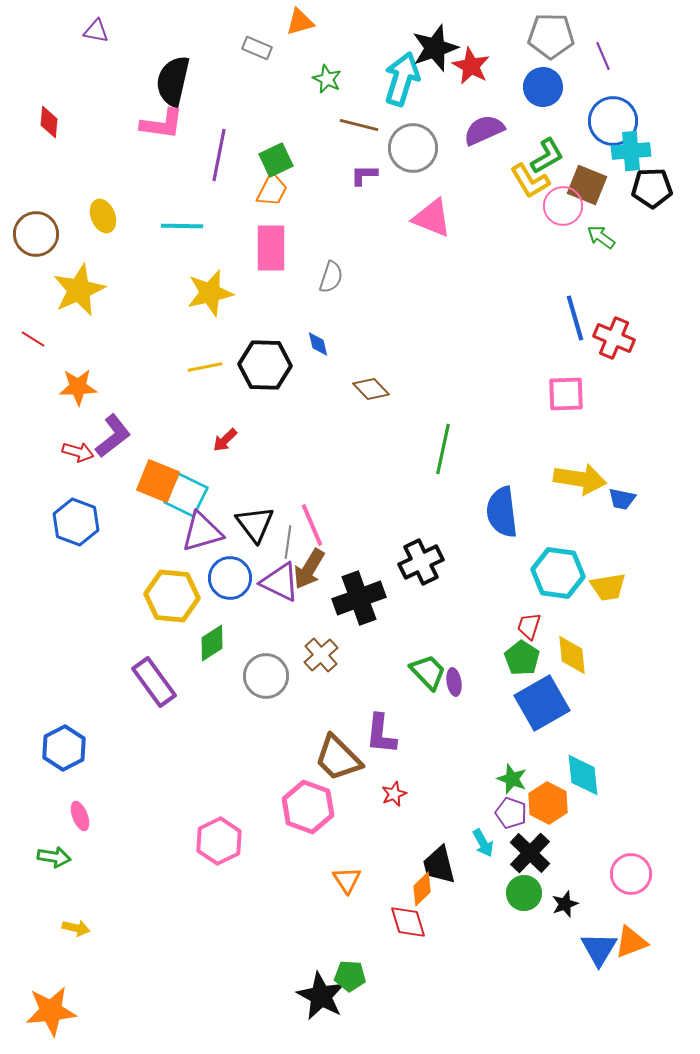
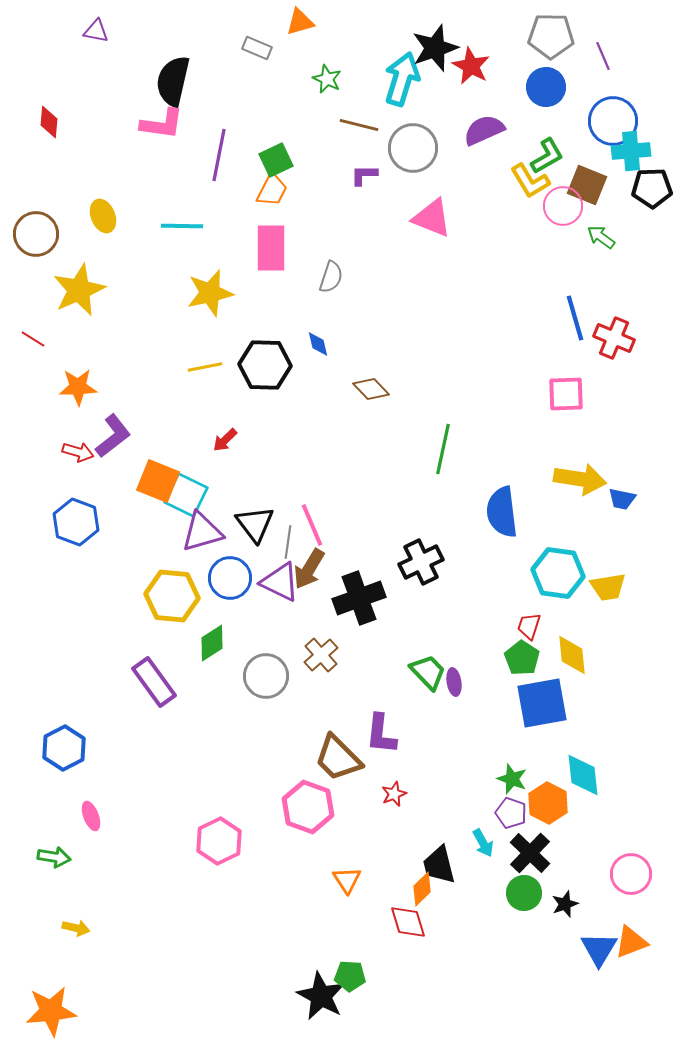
blue circle at (543, 87): moved 3 px right
blue square at (542, 703): rotated 20 degrees clockwise
pink ellipse at (80, 816): moved 11 px right
